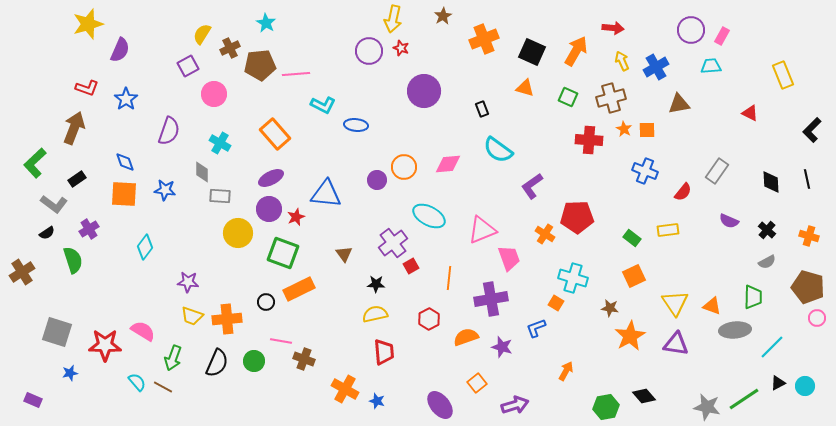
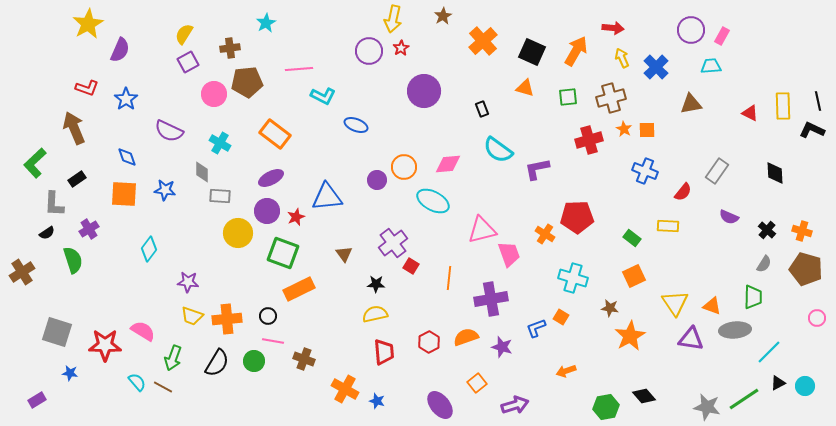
cyan star at (266, 23): rotated 12 degrees clockwise
yellow star at (88, 24): rotated 12 degrees counterclockwise
yellow semicircle at (202, 34): moved 18 px left
orange cross at (484, 39): moved 1 px left, 2 px down; rotated 20 degrees counterclockwise
brown cross at (230, 48): rotated 18 degrees clockwise
red star at (401, 48): rotated 21 degrees clockwise
yellow arrow at (622, 61): moved 3 px up
brown pentagon at (260, 65): moved 13 px left, 17 px down
purple square at (188, 66): moved 4 px up
blue cross at (656, 67): rotated 15 degrees counterclockwise
pink line at (296, 74): moved 3 px right, 5 px up
yellow rectangle at (783, 75): moved 31 px down; rotated 20 degrees clockwise
green square at (568, 97): rotated 30 degrees counterclockwise
brown triangle at (679, 104): moved 12 px right
cyan L-shape at (323, 105): moved 9 px up
blue ellipse at (356, 125): rotated 15 degrees clockwise
brown arrow at (74, 128): rotated 44 degrees counterclockwise
black L-shape at (812, 130): rotated 70 degrees clockwise
purple semicircle at (169, 131): rotated 96 degrees clockwise
orange rectangle at (275, 134): rotated 12 degrees counterclockwise
red cross at (589, 140): rotated 20 degrees counterclockwise
blue diamond at (125, 162): moved 2 px right, 5 px up
black line at (807, 179): moved 11 px right, 78 px up
black diamond at (771, 182): moved 4 px right, 9 px up
purple L-shape at (532, 186): moved 5 px right, 17 px up; rotated 24 degrees clockwise
blue triangle at (326, 194): moved 1 px right, 3 px down; rotated 12 degrees counterclockwise
gray L-shape at (54, 204): rotated 56 degrees clockwise
purple circle at (269, 209): moved 2 px left, 2 px down
cyan ellipse at (429, 216): moved 4 px right, 15 px up
purple semicircle at (729, 221): moved 4 px up
pink triangle at (482, 230): rotated 8 degrees clockwise
yellow rectangle at (668, 230): moved 4 px up; rotated 10 degrees clockwise
orange cross at (809, 236): moved 7 px left, 5 px up
cyan diamond at (145, 247): moved 4 px right, 2 px down
pink trapezoid at (509, 258): moved 4 px up
gray semicircle at (767, 262): moved 3 px left, 2 px down; rotated 30 degrees counterclockwise
red square at (411, 266): rotated 28 degrees counterclockwise
brown pentagon at (808, 287): moved 2 px left, 18 px up
black circle at (266, 302): moved 2 px right, 14 px down
orange square at (556, 303): moved 5 px right, 14 px down
red hexagon at (429, 319): moved 23 px down
pink line at (281, 341): moved 8 px left
purple triangle at (676, 344): moved 15 px right, 5 px up
cyan line at (772, 347): moved 3 px left, 5 px down
black semicircle at (217, 363): rotated 8 degrees clockwise
orange arrow at (566, 371): rotated 138 degrees counterclockwise
blue star at (70, 373): rotated 21 degrees clockwise
purple rectangle at (33, 400): moved 4 px right; rotated 54 degrees counterclockwise
